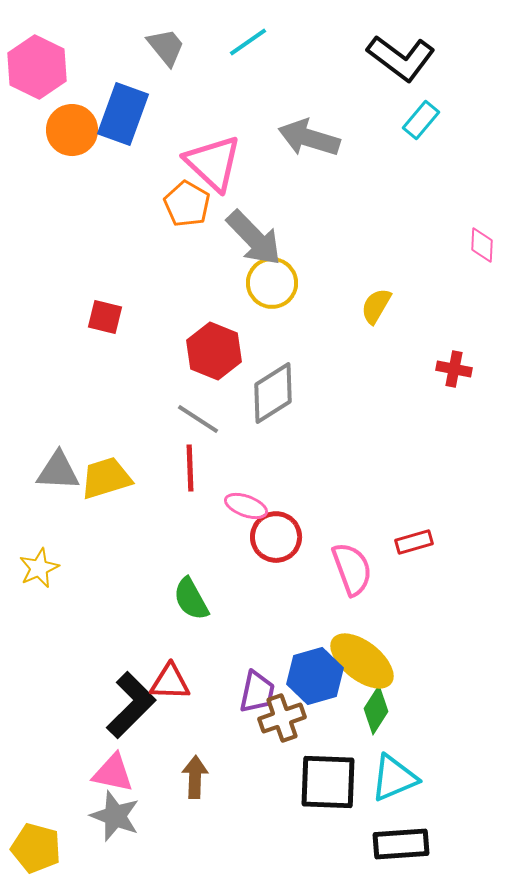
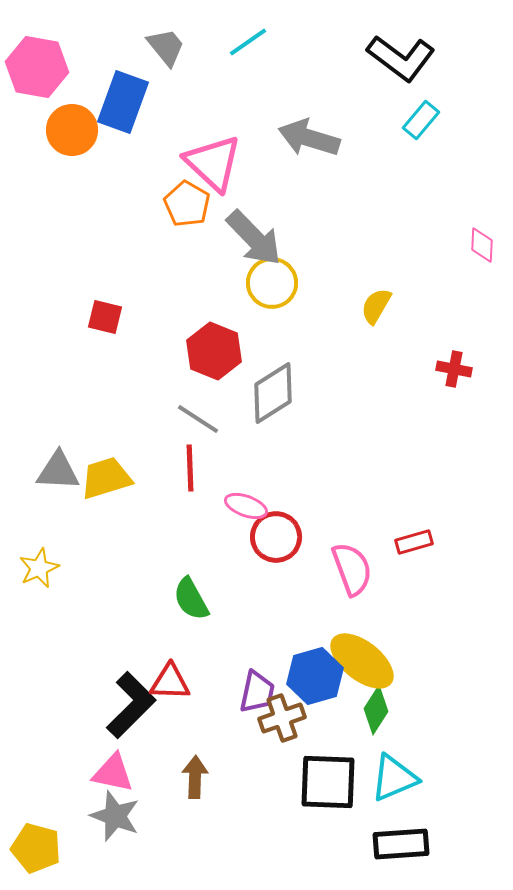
pink hexagon at (37, 67): rotated 16 degrees counterclockwise
blue rectangle at (123, 114): moved 12 px up
